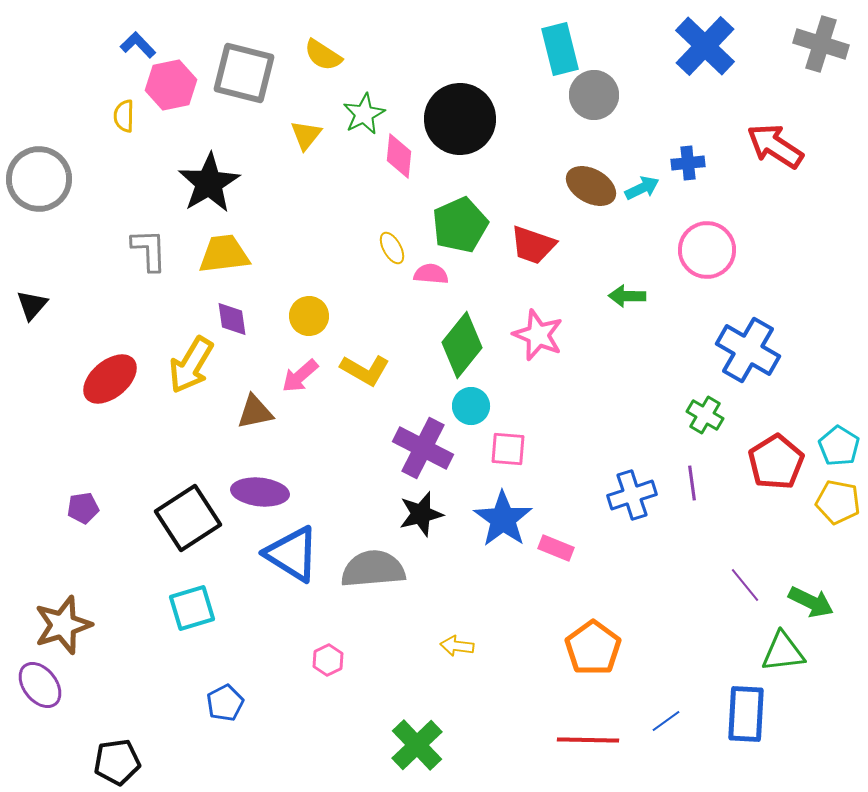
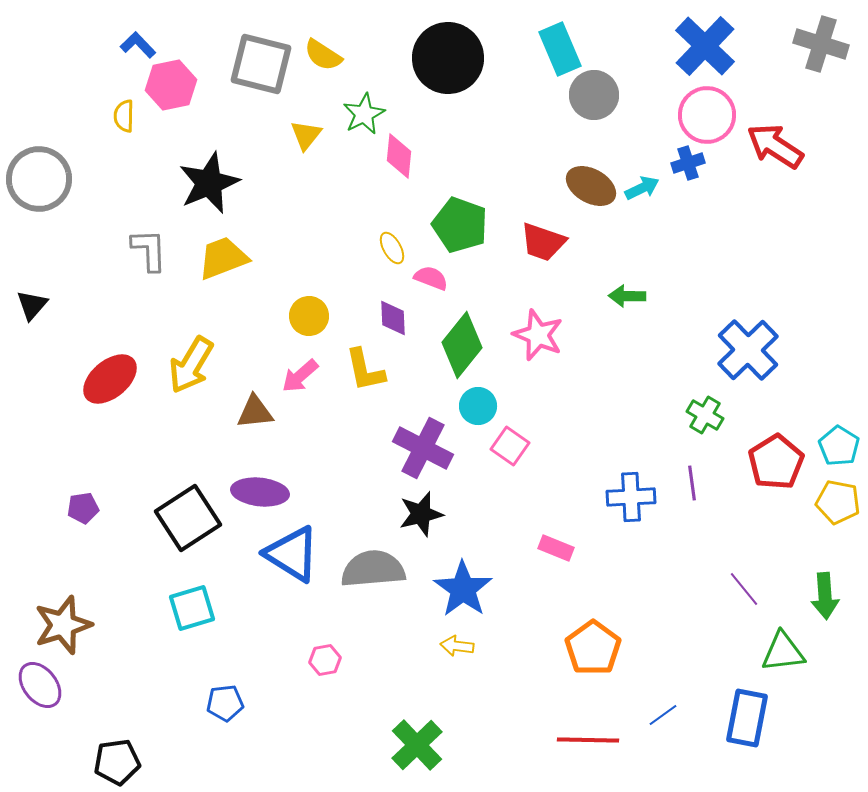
cyan rectangle at (560, 49): rotated 9 degrees counterclockwise
gray square at (244, 73): moved 17 px right, 9 px up
black circle at (460, 119): moved 12 px left, 61 px up
blue cross at (688, 163): rotated 12 degrees counterclockwise
black star at (209, 183): rotated 8 degrees clockwise
green pentagon at (460, 225): rotated 28 degrees counterclockwise
red trapezoid at (533, 245): moved 10 px right, 3 px up
pink circle at (707, 250): moved 135 px up
yellow trapezoid at (224, 254): moved 1 px left, 4 px down; rotated 14 degrees counterclockwise
pink semicircle at (431, 274): moved 4 px down; rotated 16 degrees clockwise
purple diamond at (232, 319): moved 161 px right, 1 px up; rotated 6 degrees clockwise
blue cross at (748, 350): rotated 16 degrees clockwise
yellow L-shape at (365, 370): rotated 48 degrees clockwise
cyan circle at (471, 406): moved 7 px right
brown triangle at (255, 412): rotated 6 degrees clockwise
pink square at (508, 449): moved 2 px right, 3 px up; rotated 30 degrees clockwise
blue cross at (632, 495): moved 1 px left, 2 px down; rotated 15 degrees clockwise
blue star at (503, 519): moved 40 px left, 70 px down
purple line at (745, 585): moved 1 px left, 4 px down
green arrow at (811, 602): moved 14 px right, 6 px up; rotated 60 degrees clockwise
pink hexagon at (328, 660): moved 3 px left; rotated 16 degrees clockwise
blue pentagon at (225, 703): rotated 21 degrees clockwise
blue rectangle at (746, 714): moved 1 px right, 4 px down; rotated 8 degrees clockwise
blue line at (666, 721): moved 3 px left, 6 px up
